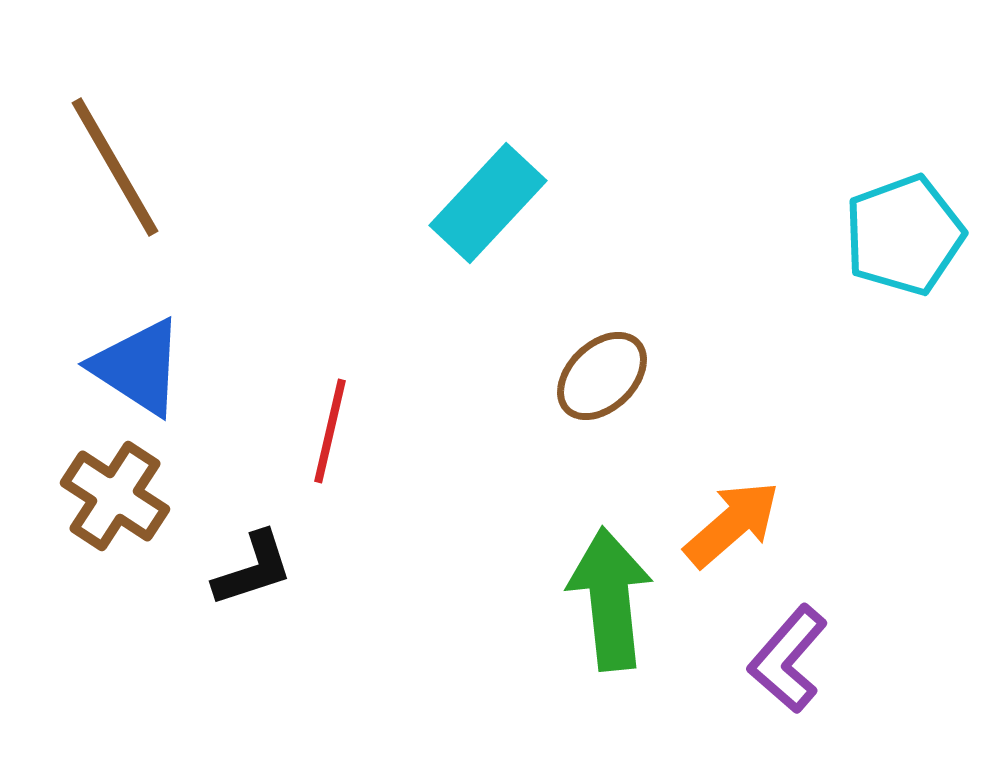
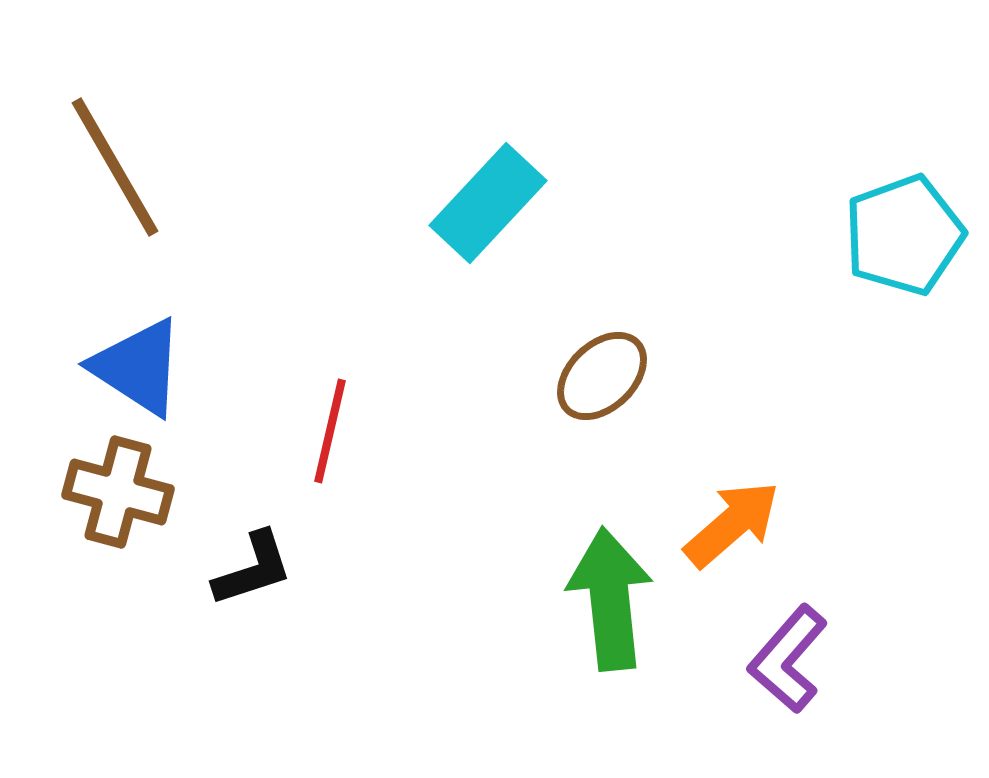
brown cross: moved 3 px right, 4 px up; rotated 18 degrees counterclockwise
